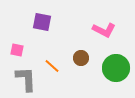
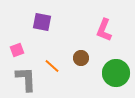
pink L-shape: rotated 85 degrees clockwise
pink square: rotated 32 degrees counterclockwise
green circle: moved 5 px down
